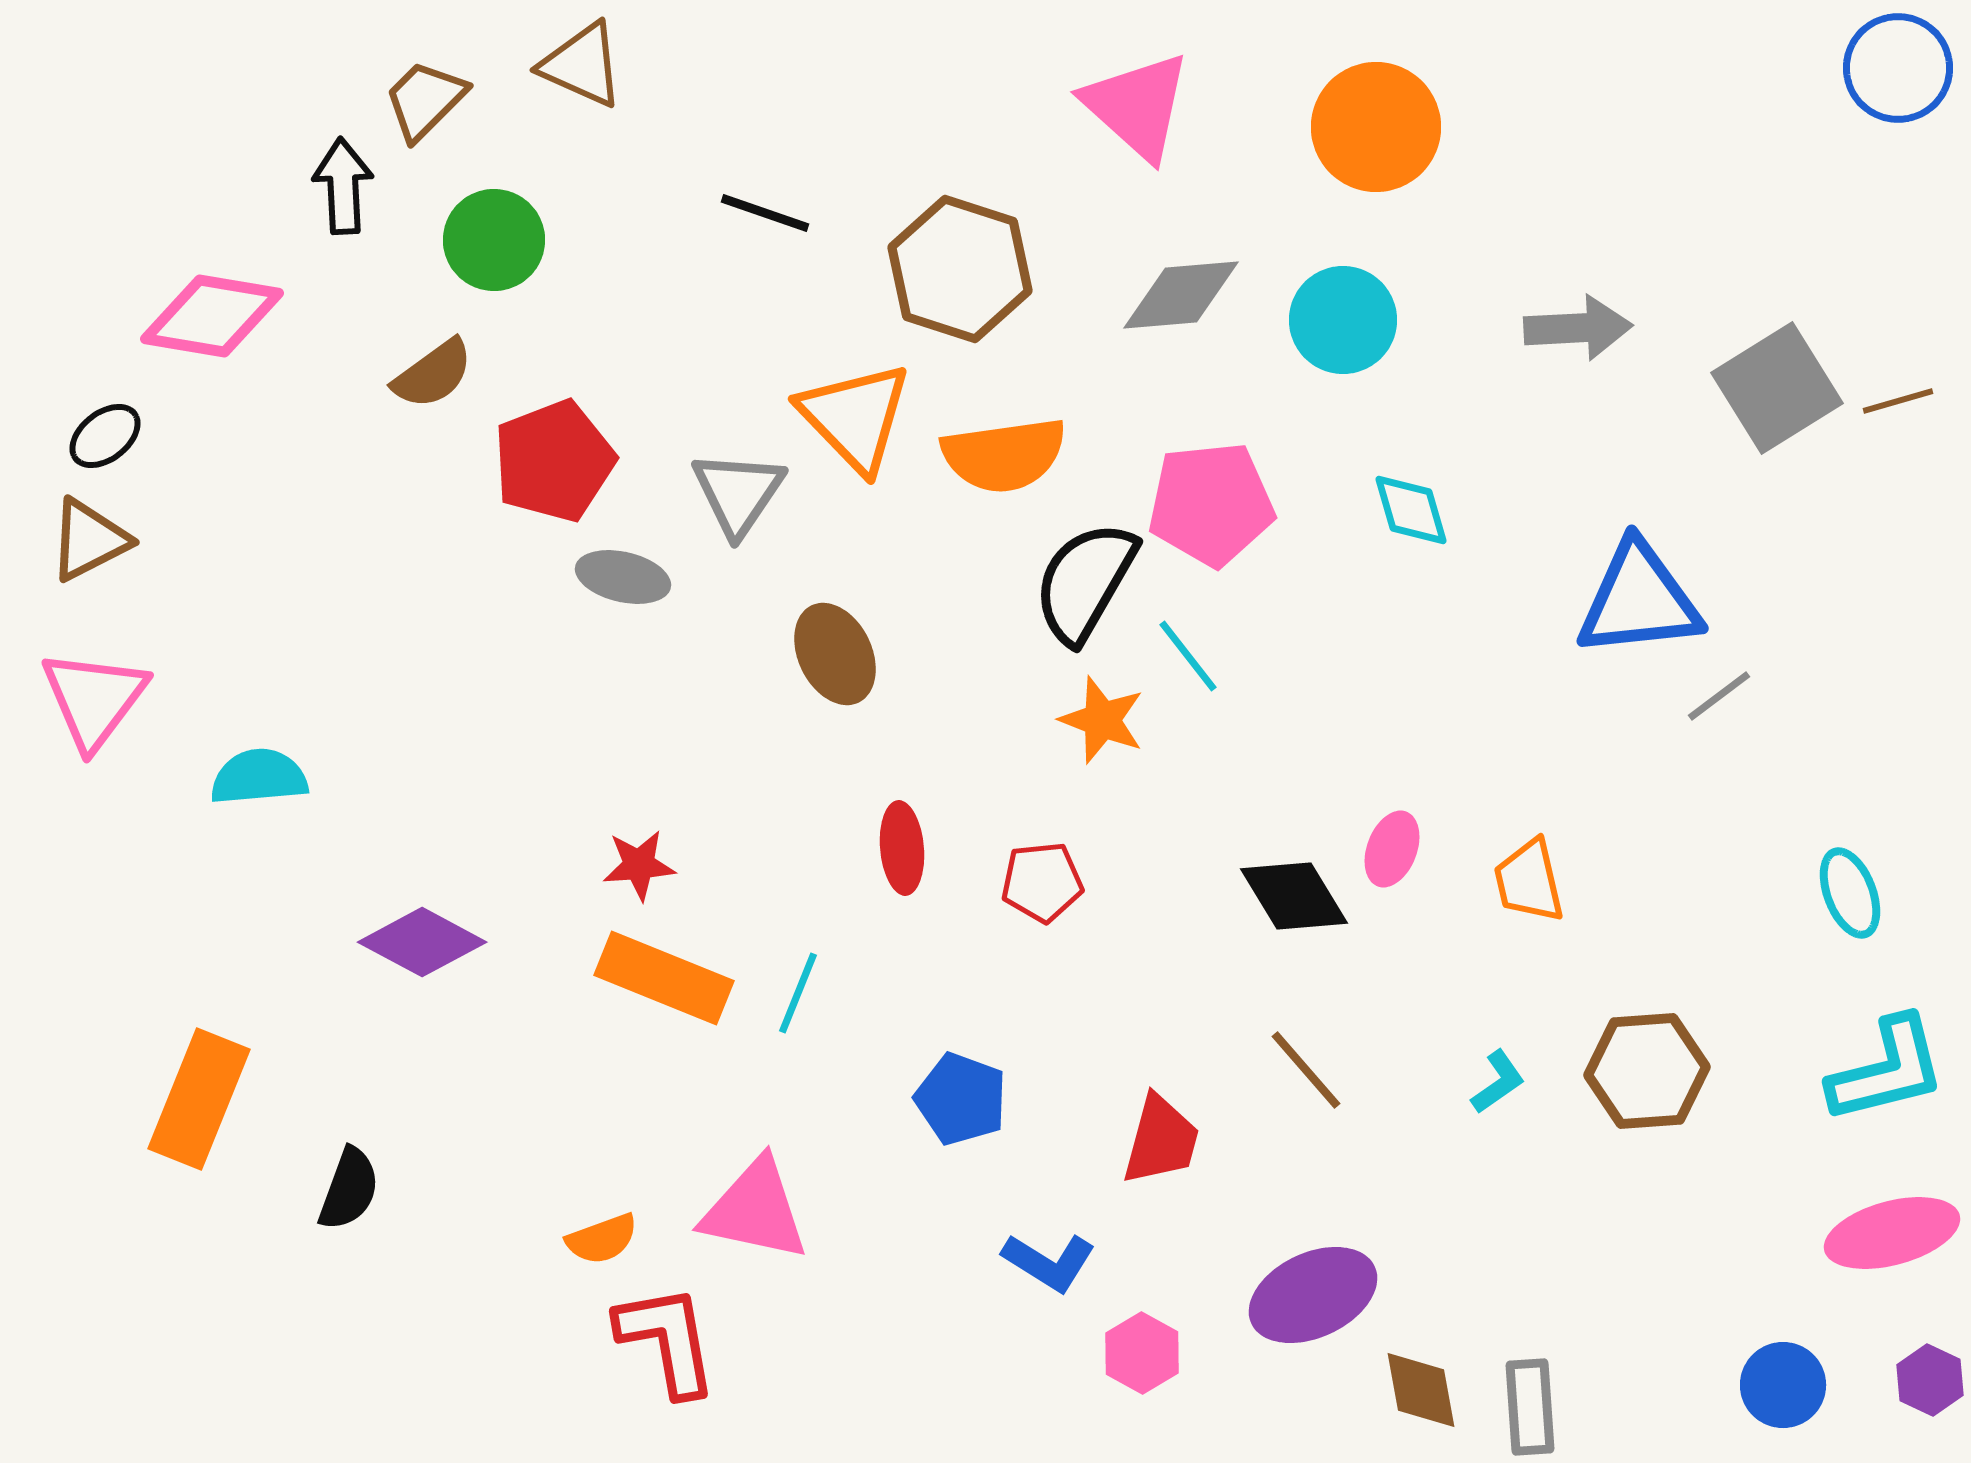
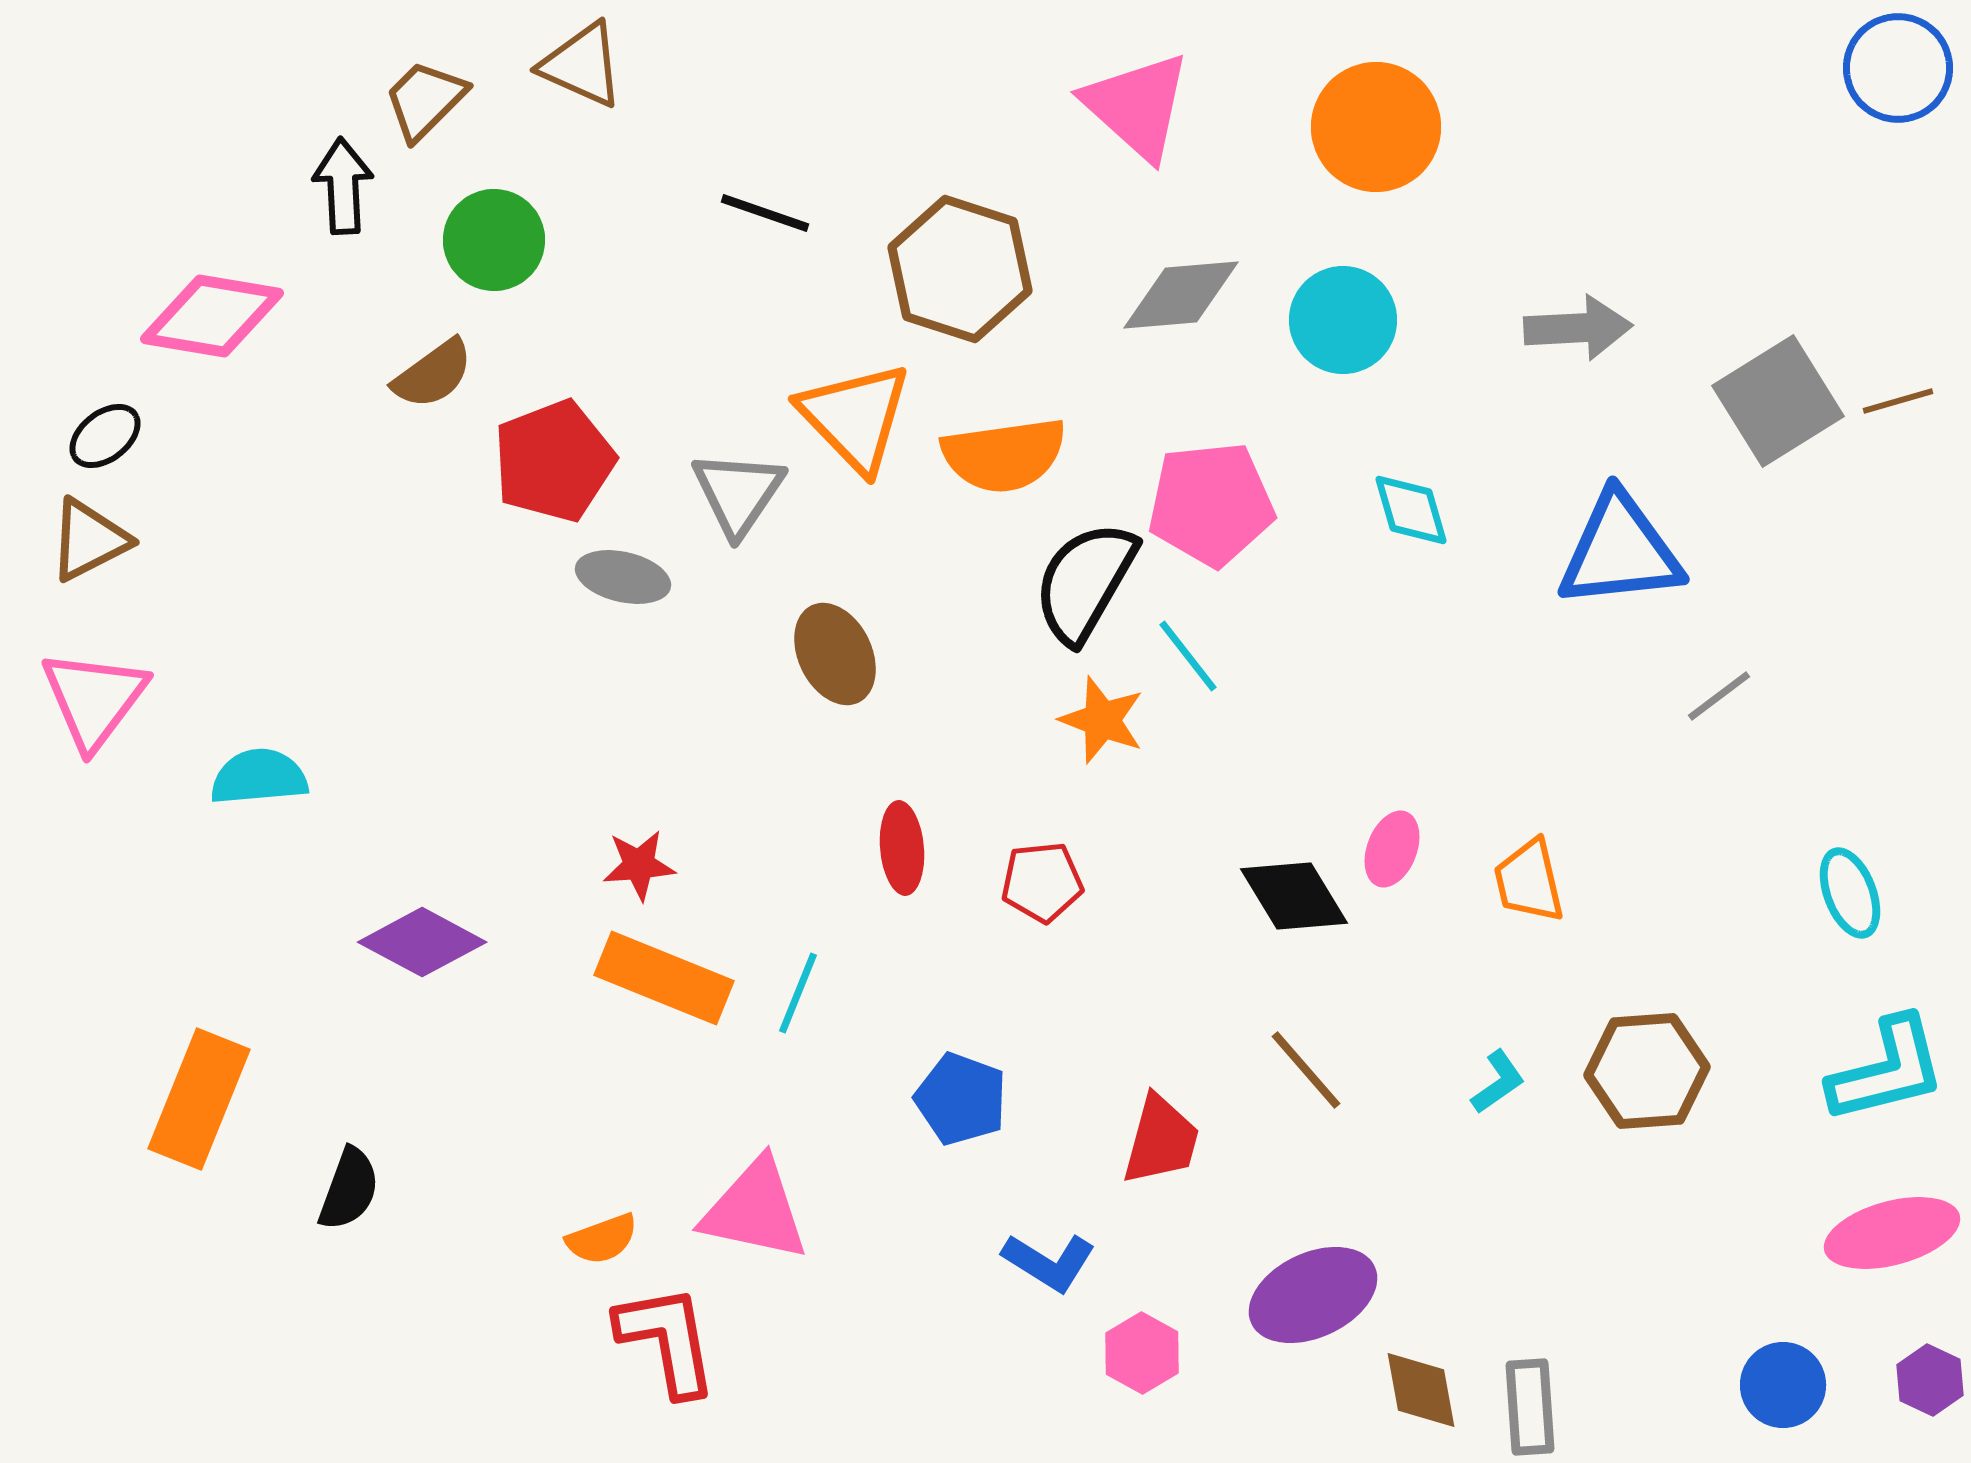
gray square at (1777, 388): moved 1 px right, 13 px down
blue triangle at (1639, 600): moved 19 px left, 49 px up
